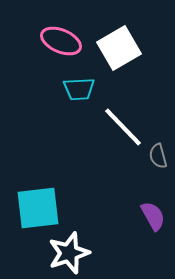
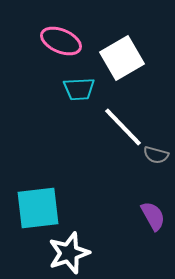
white square: moved 3 px right, 10 px down
gray semicircle: moved 2 px left, 1 px up; rotated 60 degrees counterclockwise
